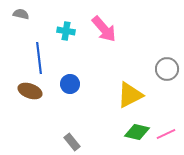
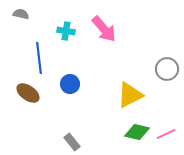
brown ellipse: moved 2 px left, 2 px down; rotated 15 degrees clockwise
